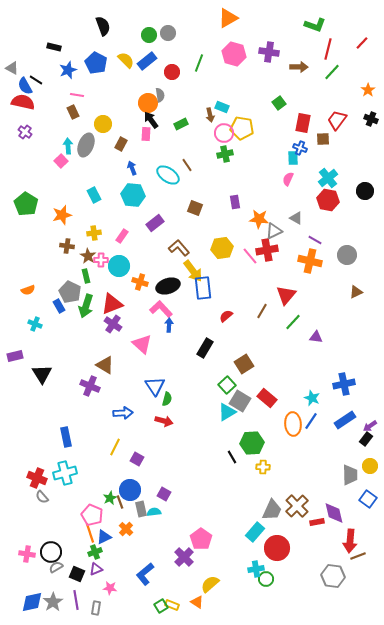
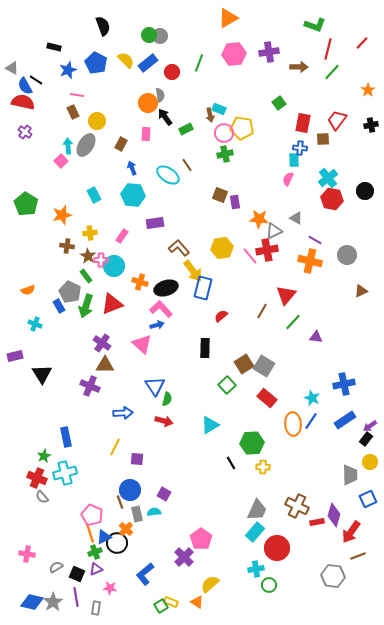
gray circle at (168, 33): moved 8 px left, 3 px down
purple cross at (269, 52): rotated 18 degrees counterclockwise
pink hexagon at (234, 54): rotated 20 degrees counterclockwise
blue rectangle at (147, 61): moved 1 px right, 2 px down
cyan rectangle at (222, 107): moved 3 px left, 2 px down
black cross at (371, 119): moved 6 px down; rotated 32 degrees counterclockwise
black arrow at (151, 120): moved 14 px right, 3 px up
yellow circle at (103, 124): moved 6 px left, 3 px up
green rectangle at (181, 124): moved 5 px right, 5 px down
gray ellipse at (86, 145): rotated 10 degrees clockwise
blue cross at (300, 148): rotated 16 degrees counterclockwise
cyan rectangle at (293, 158): moved 1 px right, 2 px down
red hexagon at (328, 200): moved 4 px right, 1 px up
brown square at (195, 208): moved 25 px right, 13 px up
purple rectangle at (155, 223): rotated 30 degrees clockwise
yellow cross at (94, 233): moved 4 px left
cyan circle at (119, 266): moved 5 px left
green rectangle at (86, 276): rotated 24 degrees counterclockwise
black ellipse at (168, 286): moved 2 px left, 2 px down
blue rectangle at (203, 288): rotated 20 degrees clockwise
brown triangle at (356, 292): moved 5 px right, 1 px up
red semicircle at (226, 316): moved 5 px left
purple cross at (113, 324): moved 11 px left, 19 px down
blue arrow at (169, 325): moved 12 px left; rotated 72 degrees clockwise
black rectangle at (205, 348): rotated 30 degrees counterclockwise
brown triangle at (105, 365): rotated 30 degrees counterclockwise
gray square at (240, 401): moved 24 px right, 35 px up
cyan triangle at (227, 412): moved 17 px left, 13 px down
black line at (232, 457): moved 1 px left, 6 px down
purple square at (137, 459): rotated 24 degrees counterclockwise
yellow circle at (370, 466): moved 4 px up
green star at (110, 498): moved 66 px left, 42 px up
blue square at (368, 499): rotated 30 degrees clockwise
brown cross at (297, 506): rotated 20 degrees counterclockwise
gray rectangle at (141, 509): moved 4 px left, 5 px down
gray trapezoid at (272, 510): moved 15 px left
purple diamond at (334, 513): moved 2 px down; rotated 30 degrees clockwise
red arrow at (350, 541): moved 1 px right, 9 px up; rotated 30 degrees clockwise
black circle at (51, 552): moved 66 px right, 9 px up
green circle at (266, 579): moved 3 px right, 6 px down
purple line at (76, 600): moved 3 px up
blue diamond at (32, 602): rotated 25 degrees clockwise
yellow rectangle at (172, 605): moved 1 px left, 3 px up
